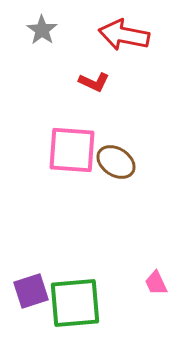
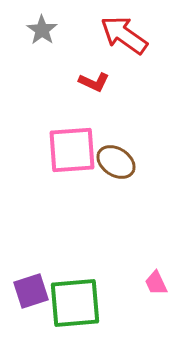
red arrow: rotated 24 degrees clockwise
pink square: rotated 8 degrees counterclockwise
